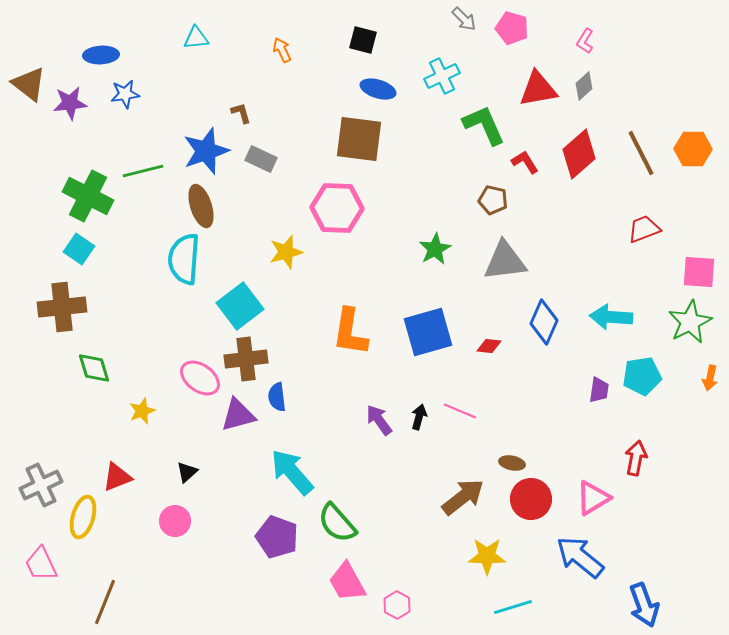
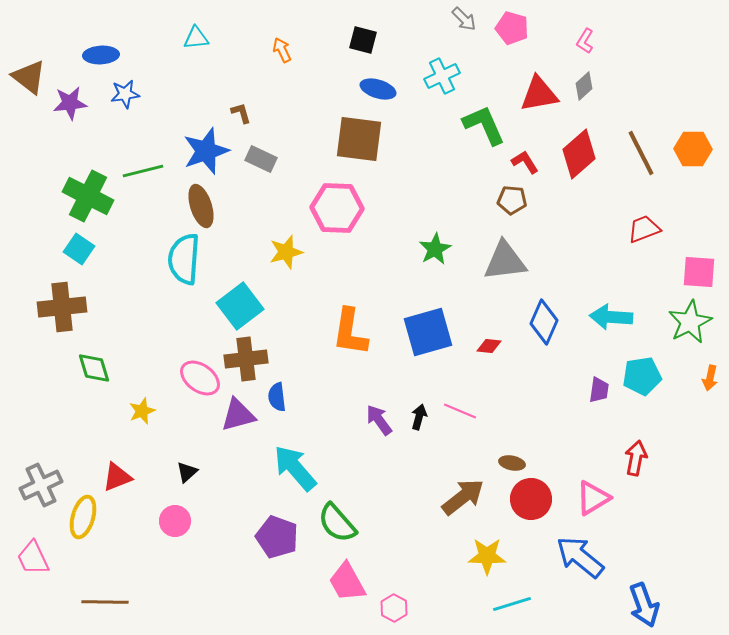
brown triangle at (29, 84): moved 7 px up
red triangle at (538, 89): moved 1 px right, 5 px down
brown pentagon at (493, 200): moved 19 px right; rotated 8 degrees counterclockwise
cyan arrow at (292, 472): moved 3 px right, 4 px up
pink trapezoid at (41, 564): moved 8 px left, 6 px up
brown line at (105, 602): rotated 69 degrees clockwise
pink hexagon at (397, 605): moved 3 px left, 3 px down
cyan line at (513, 607): moved 1 px left, 3 px up
